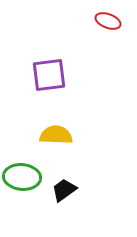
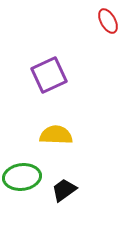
red ellipse: rotated 40 degrees clockwise
purple square: rotated 18 degrees counterclockwise
green ellipse: rotated 12 degrees counterclockwise
